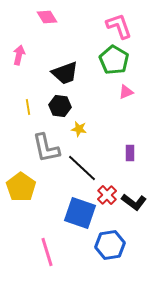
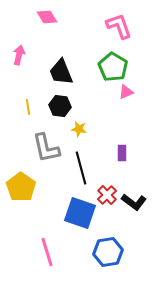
green pentagon: moved 1 px left, 7 px down
black trapezoid: moved 4 px left, 1 px up; rotated 88 degrees clockwise
purple rectangle: moved 8 px left
black line: moved 1 px left; rotated 32 degrees clockwise
blue hexagon: moved 2 px left, 7 px down
